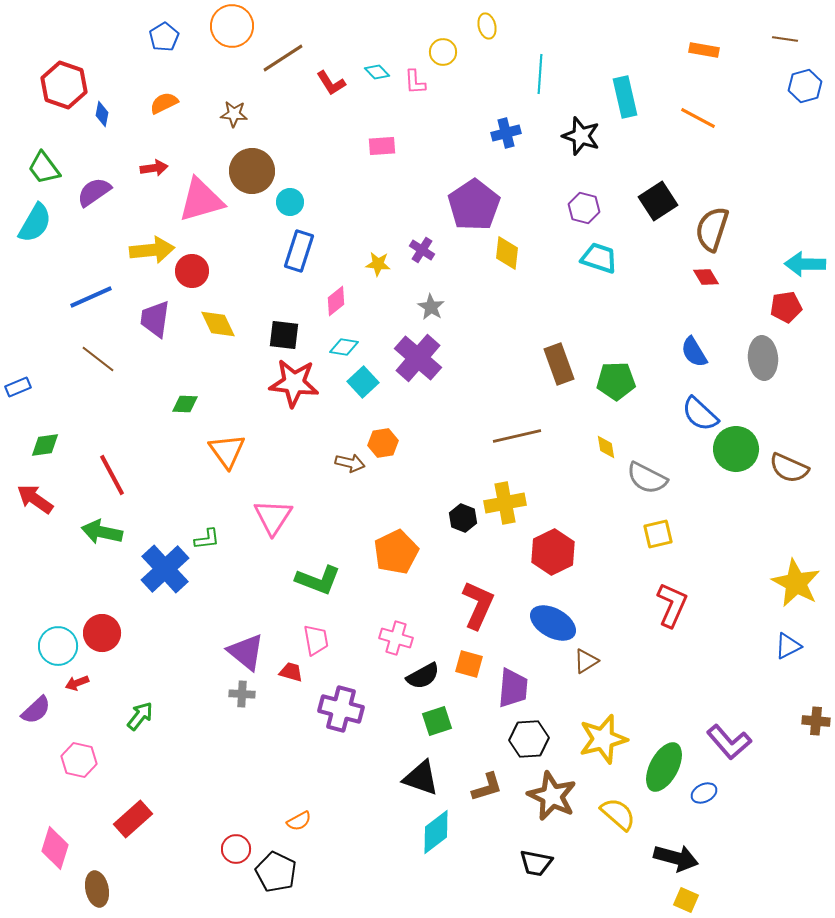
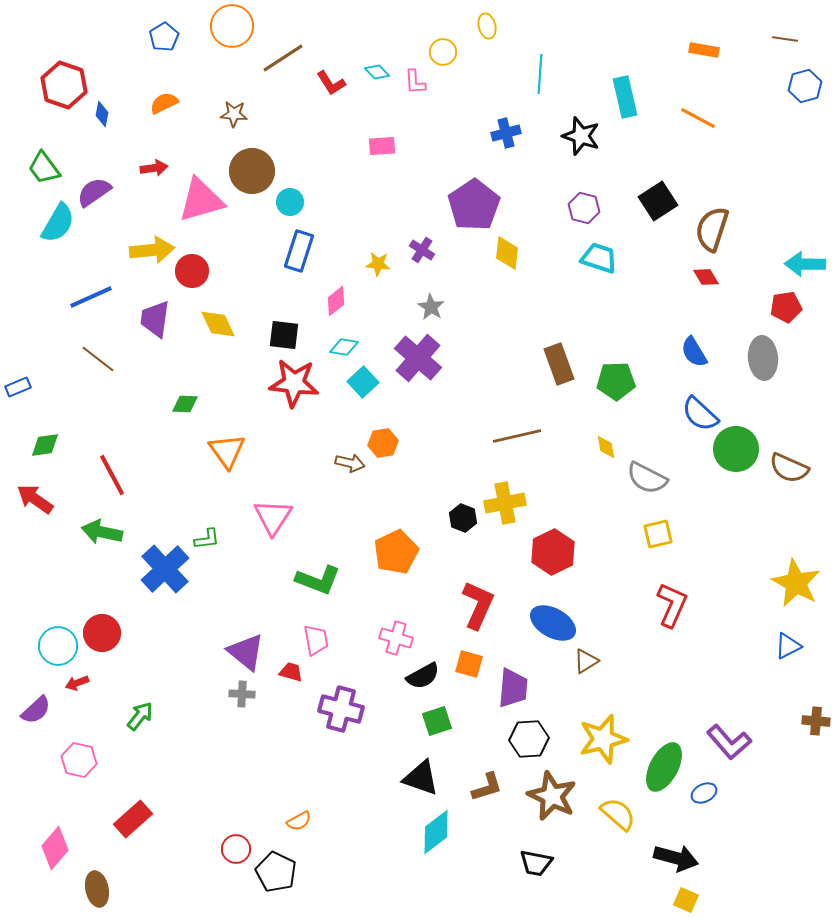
cyan semicircle at (35, 223): moved 23 px right
pink diamond at (55, 848): rotated 24 degrees clockwise
